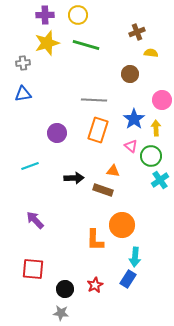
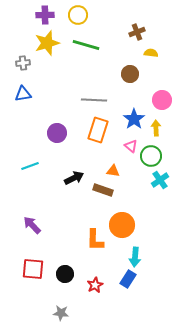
black arrow: rotated 24 degrees counterclockwise
purple arrow: moved 3 px left, 5 px down
black circle: moved 15 px up
